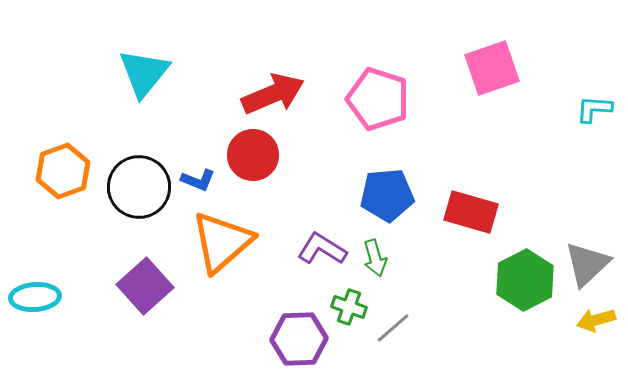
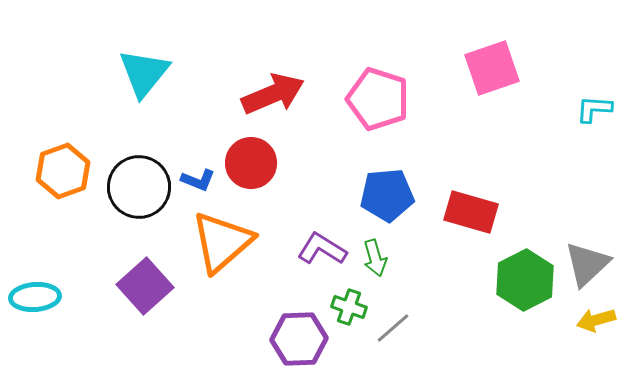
red circle: moved 2 px left, 8 px down
